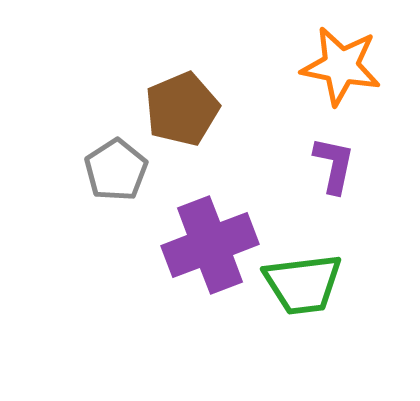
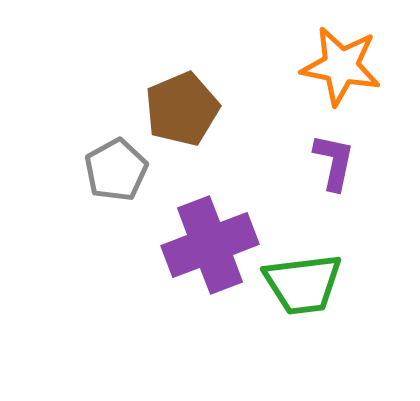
purple L-shape: moved 3 px up
gray pentagon: rotated 4 degrees clockwise
